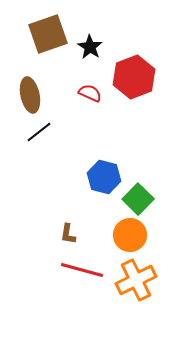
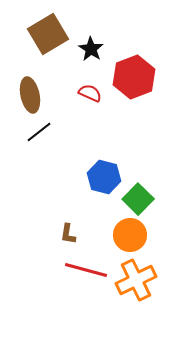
brown square: rotated 12 degrees counterclockwise
black star: moved 1 px right, 2 px down
red line: moved 4 px right
